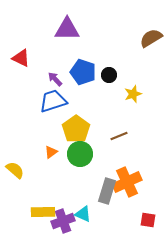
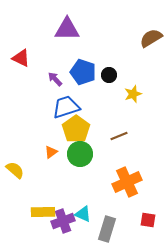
blue trapezoid: moved 13 px right, 6 px down
gray rectangle: moved 38 px down
